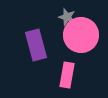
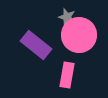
pink circle: moved 2 px left
purple rectangle: rotated 36 degrees counterclockwise
